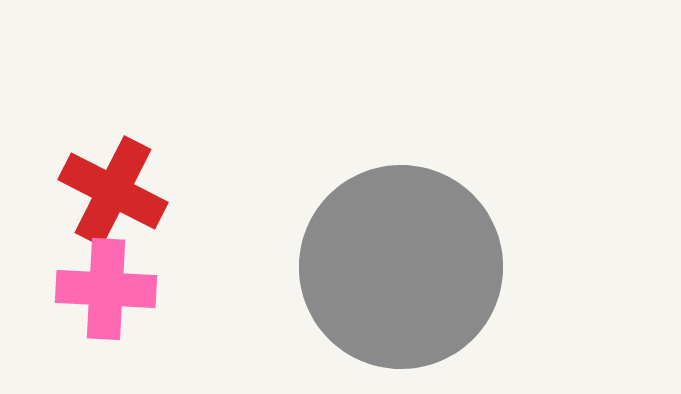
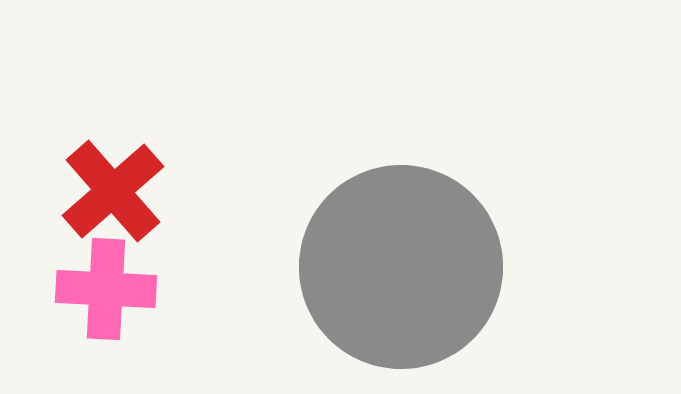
red cross: rotated 22 degrees clockwise
